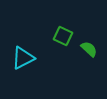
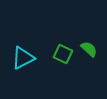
green square: moved 18 px down
